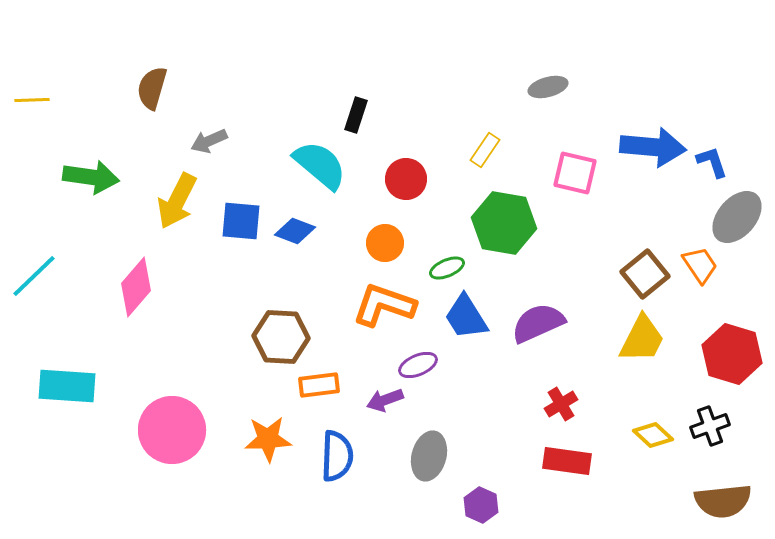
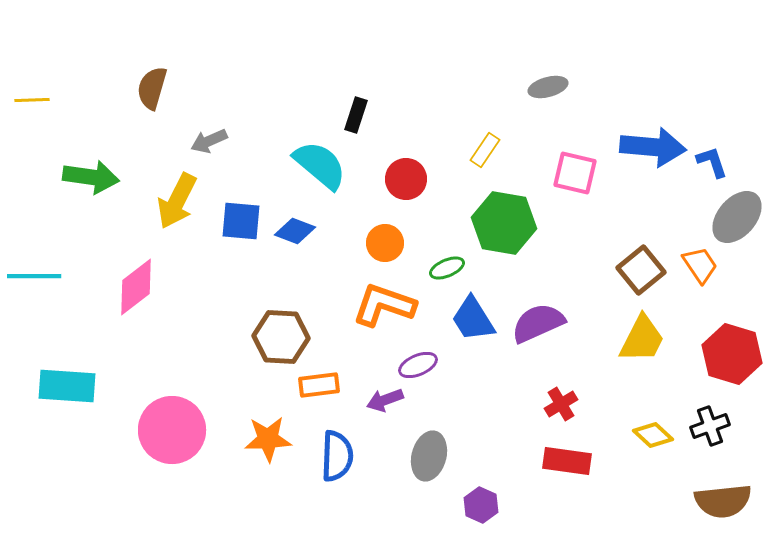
brown square at (645, 274): moved 4 px left, 4 px up
cyan line at (34, 276): rotated 44 degrees clockwise
pink diamond at (136, 287): rotated 12 degrees clockwise
blue trapezoid at (466, 317): moved 7 px right, 2 px down
